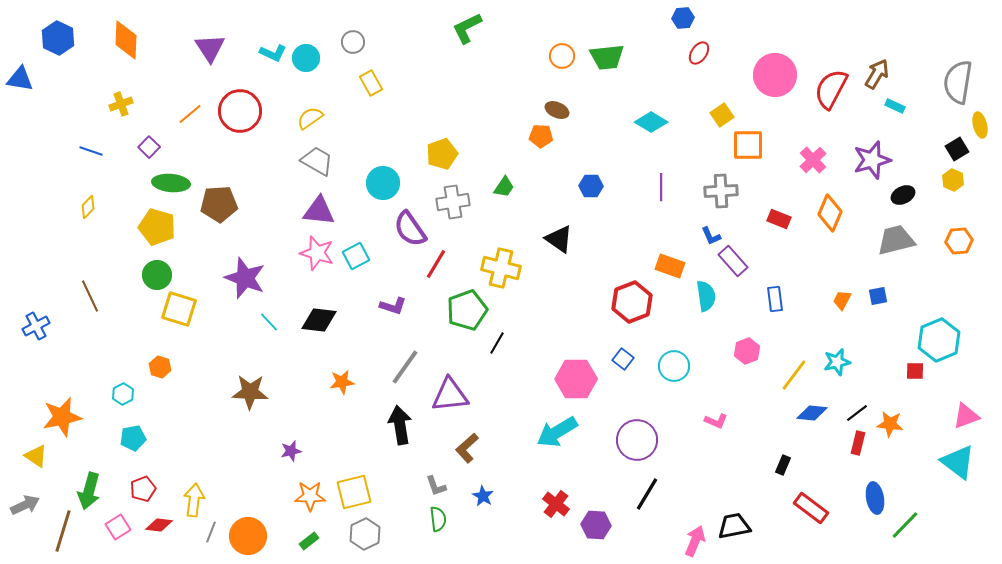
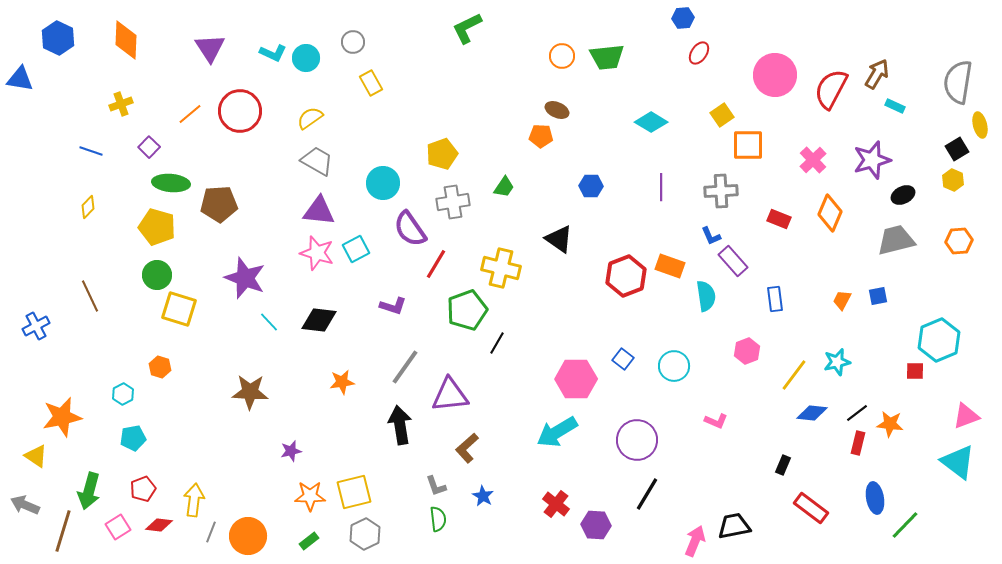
cyan square at (356, 256): moved 7 px up
red hexagon at (632, 302): moved 6 px left, 26 px up
gray arrow at (25, 505): rotated 132 degrees counterclockwise
